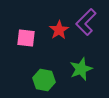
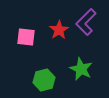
pink square: moved 1 px up
green star: rotated 25 degrees counterclockwise
green hexagon: rotated 25 degrees counterclockwise
